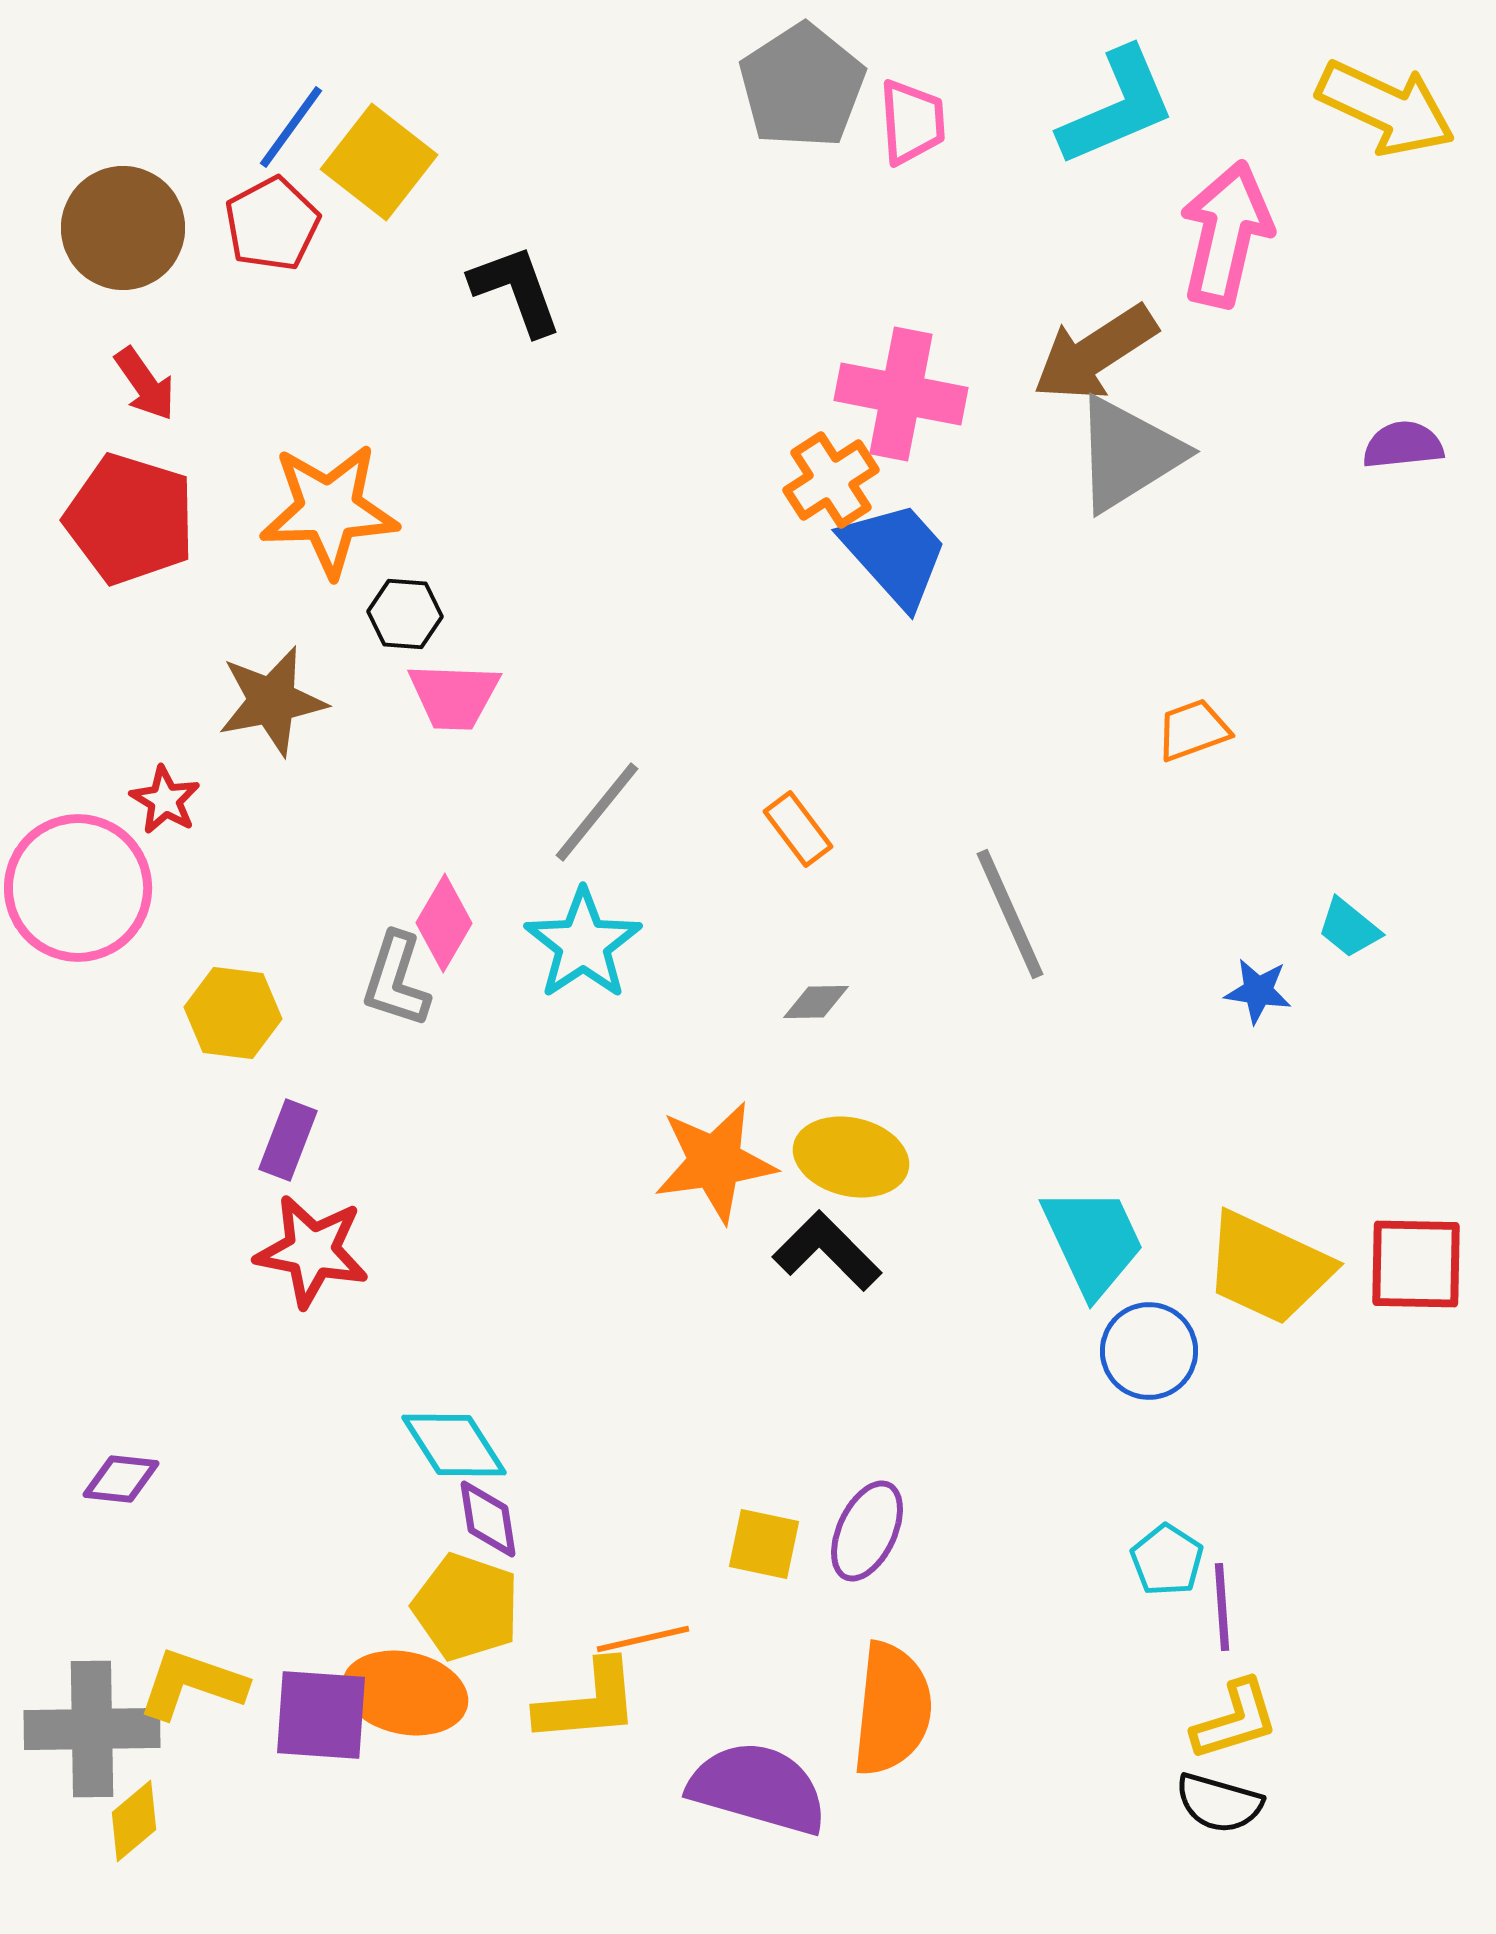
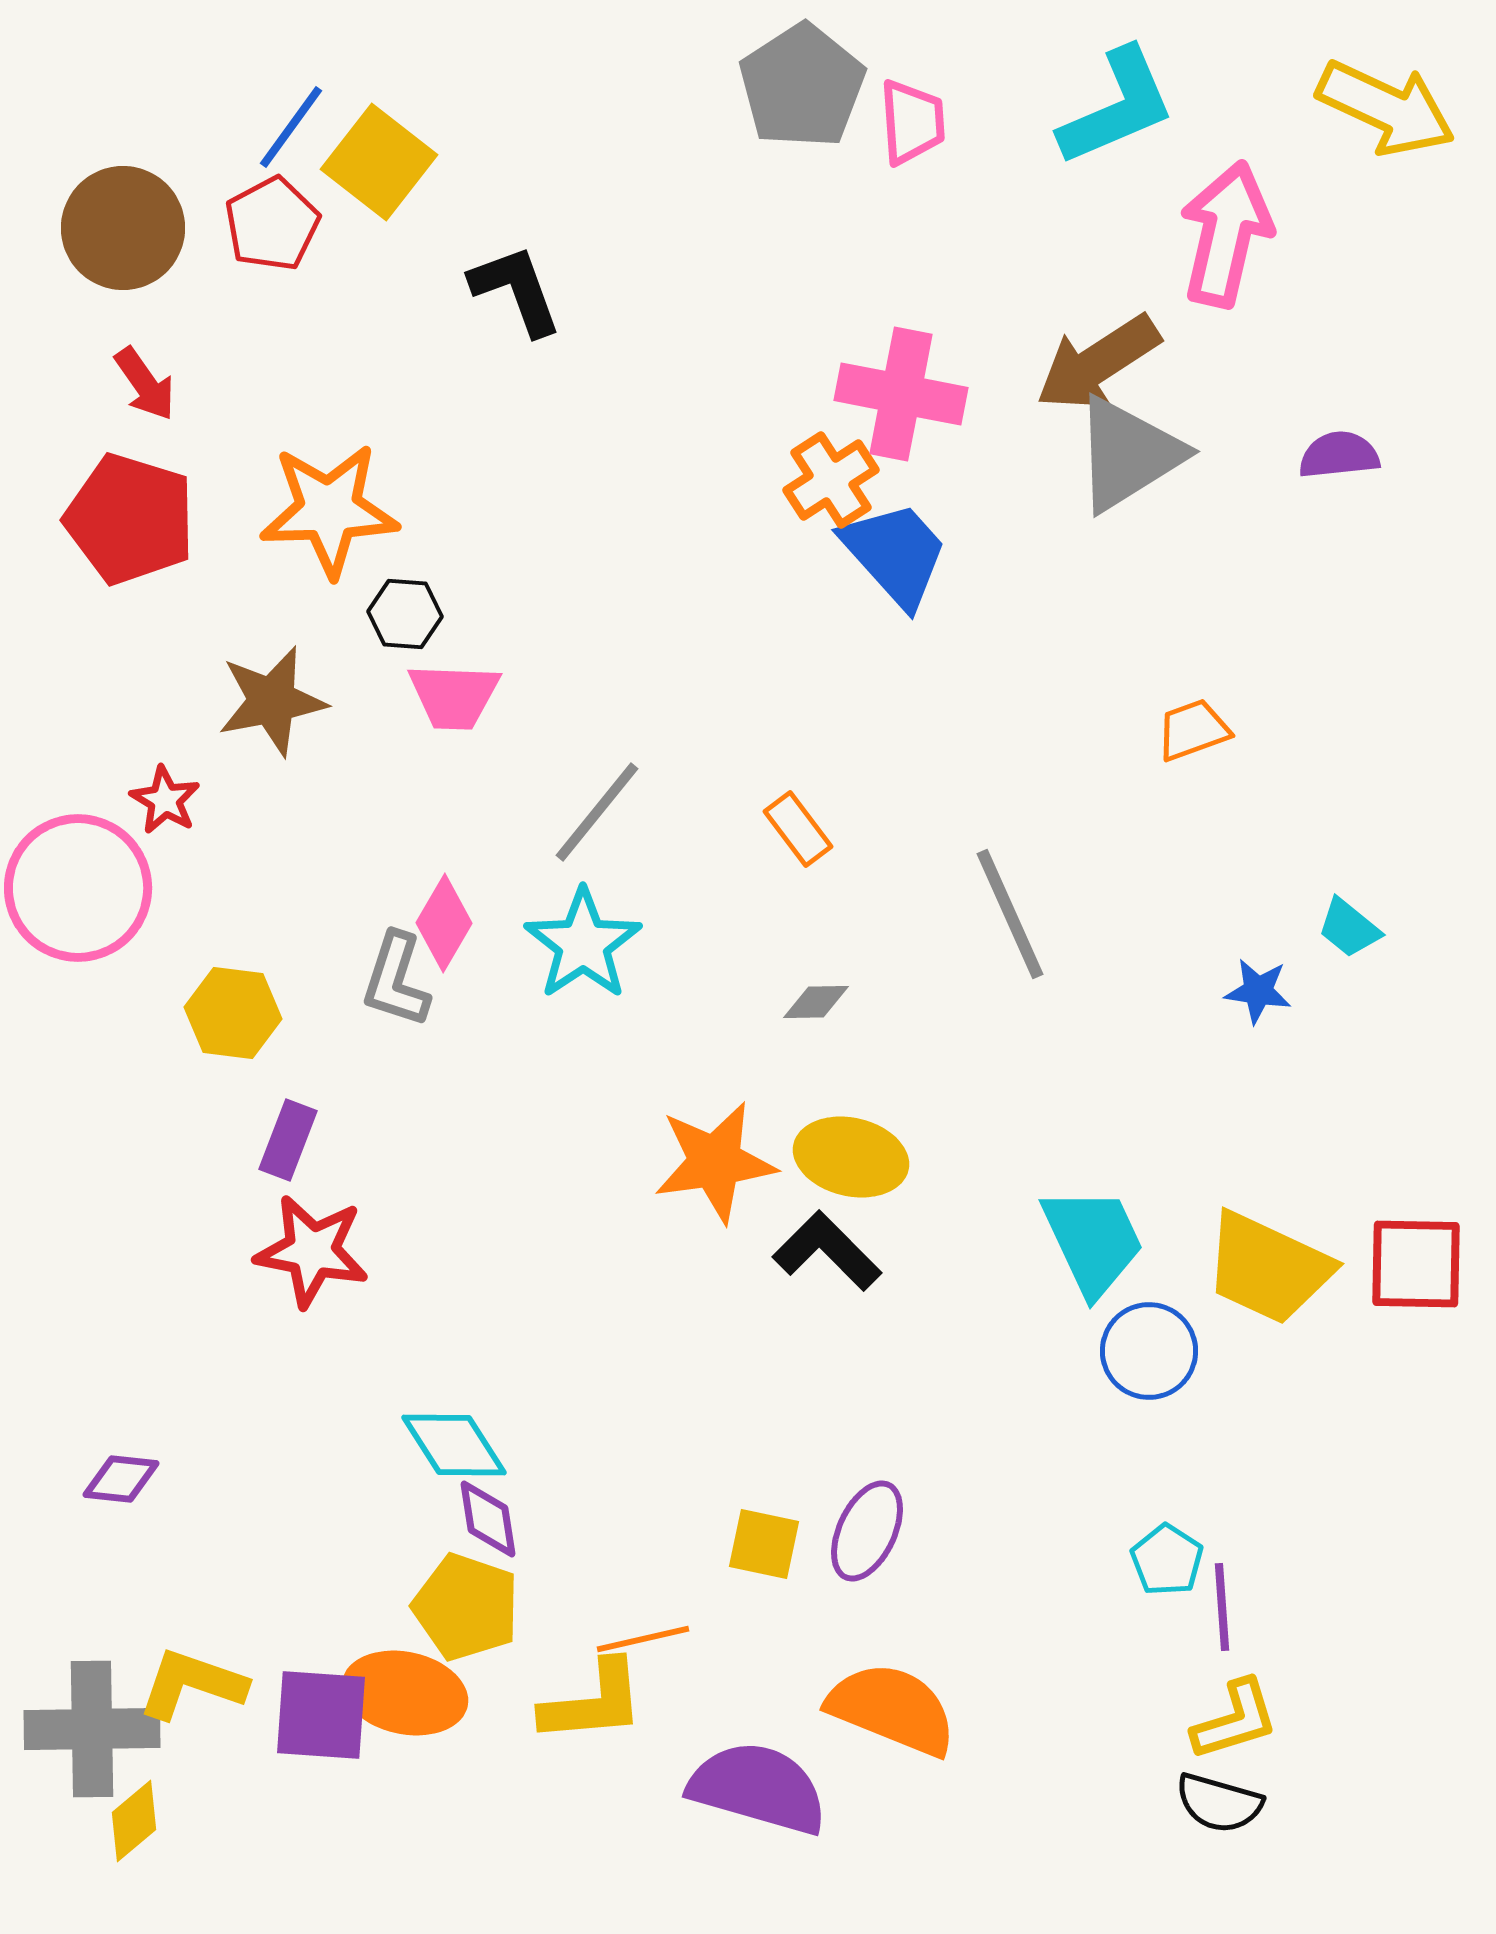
brown arrow at (1095, 353): moved 3 px right, 10 px down
purple semicircle at (1403, 445): moved 64 px left, 10 px down
yellow L-shape at (588, 1702): moved 5 px right
orange semicircle at (892, 1709): rotated 74 degrees counterclockwise
